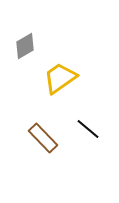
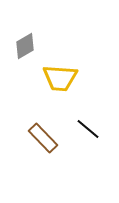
yellow trapezoid: rotated 141 degrees counterclockwise
